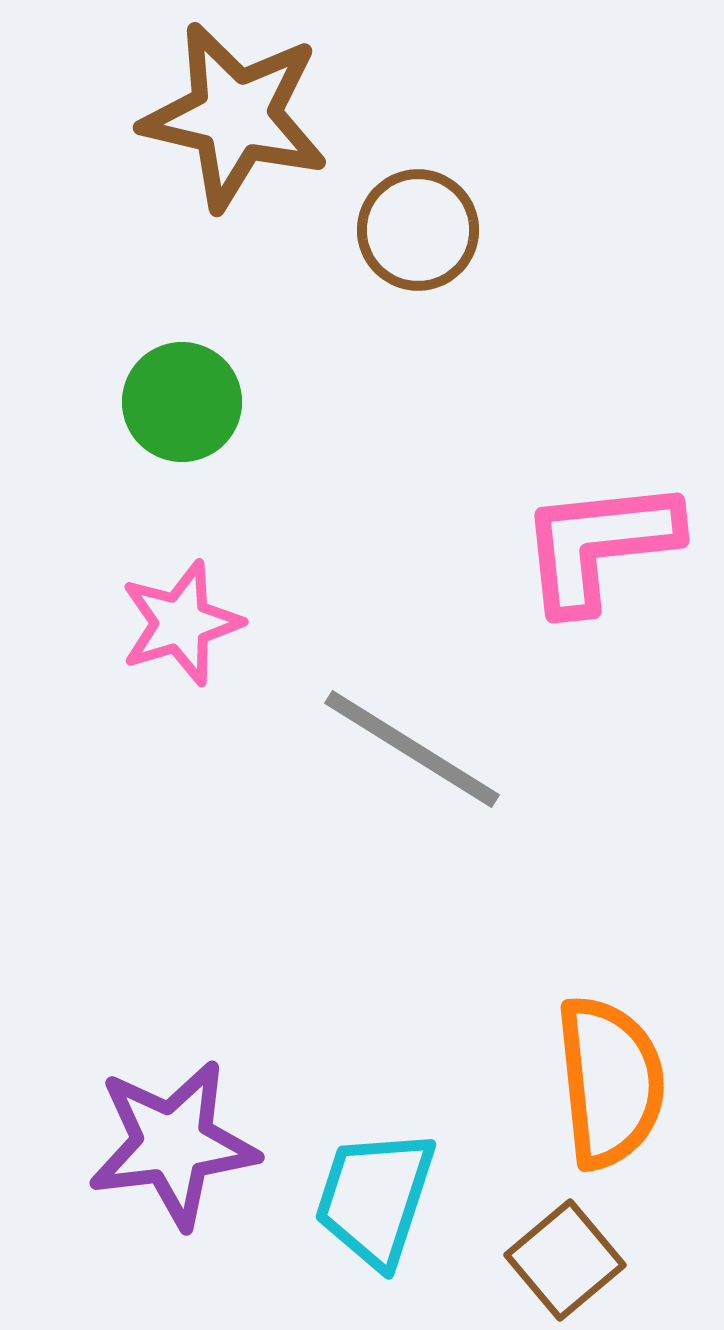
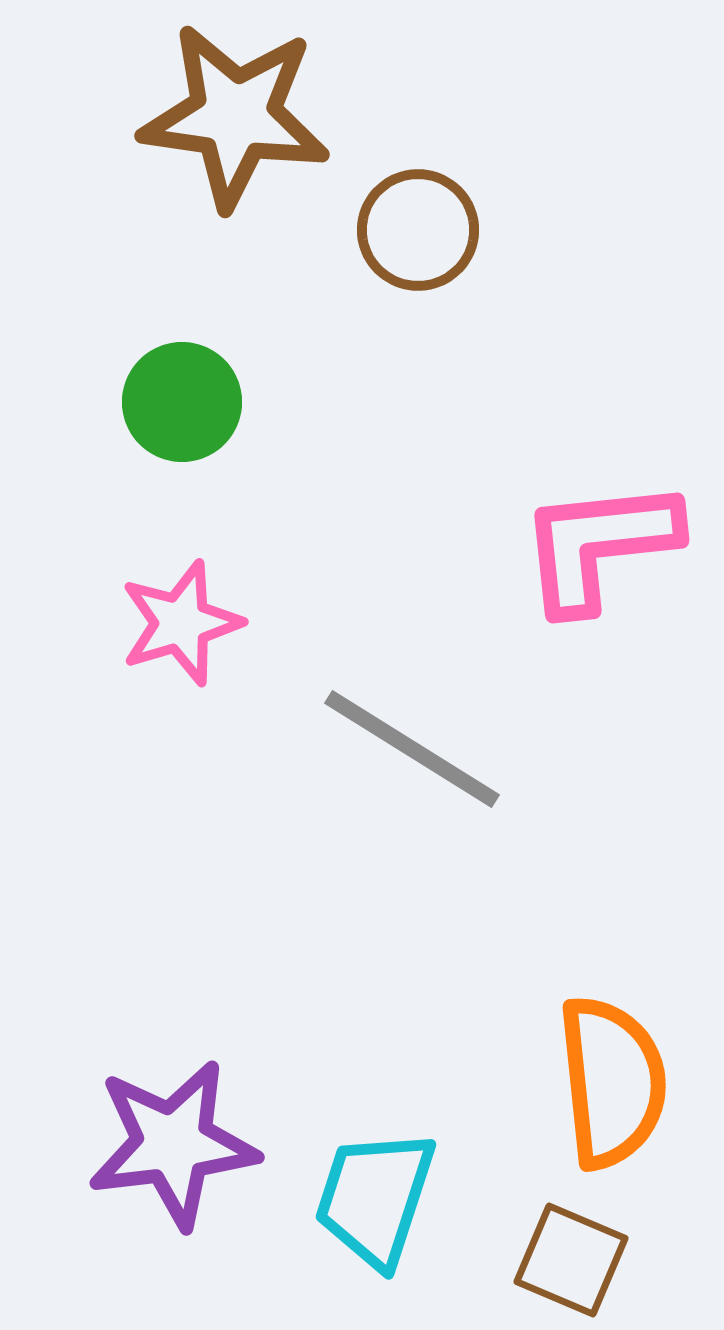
brown star: rotated 5 degrees counterclockwise
orange semicircle: moved 2 px right
brown square: moved 6 px right; rotated 27 degrees counterclockwise
